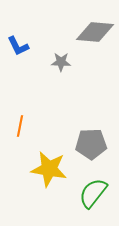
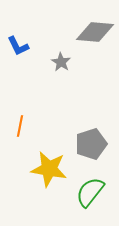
gray star: rotated 30 degrees clockwise
gray pentagon: rotated 16 degrees counterclockwise
green semicircle: moved 3 px left, 1 px up
